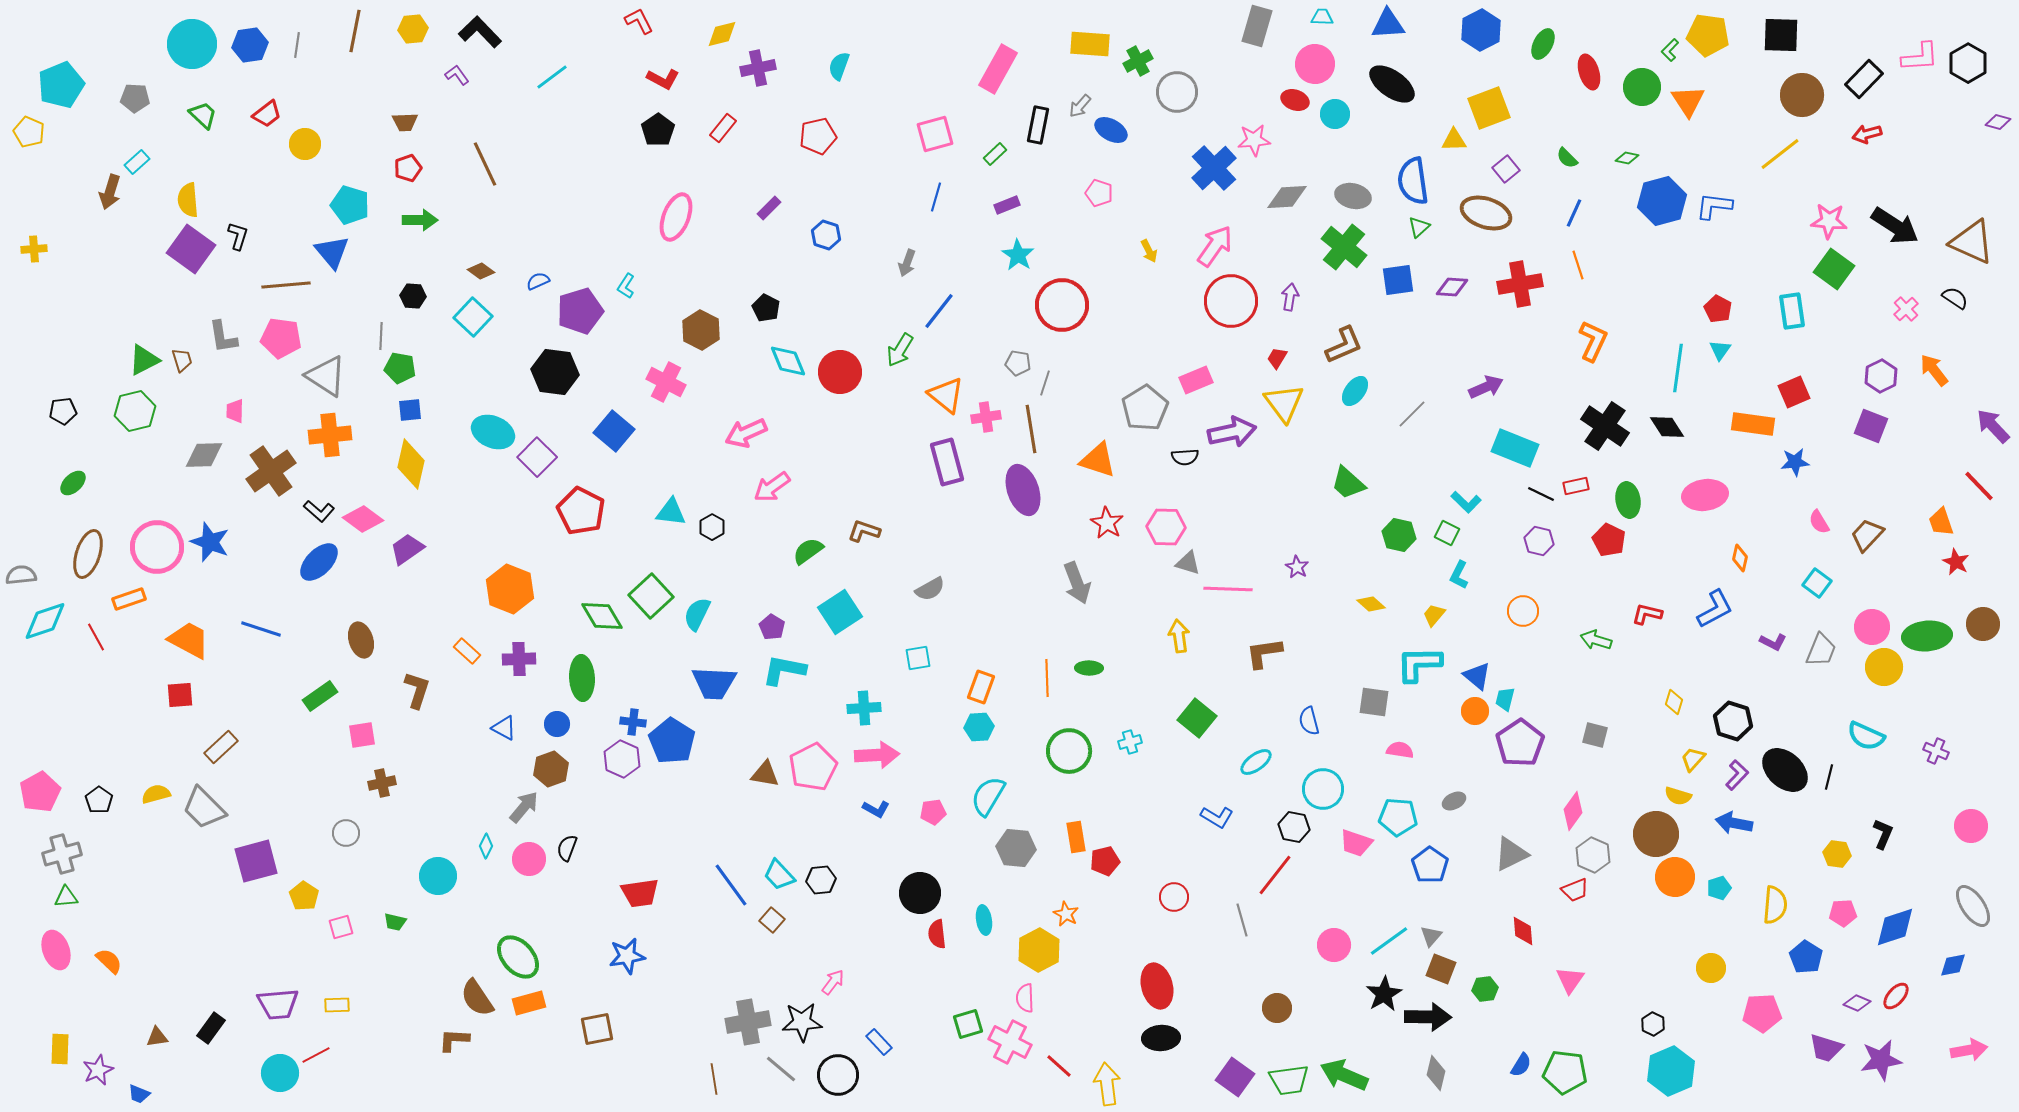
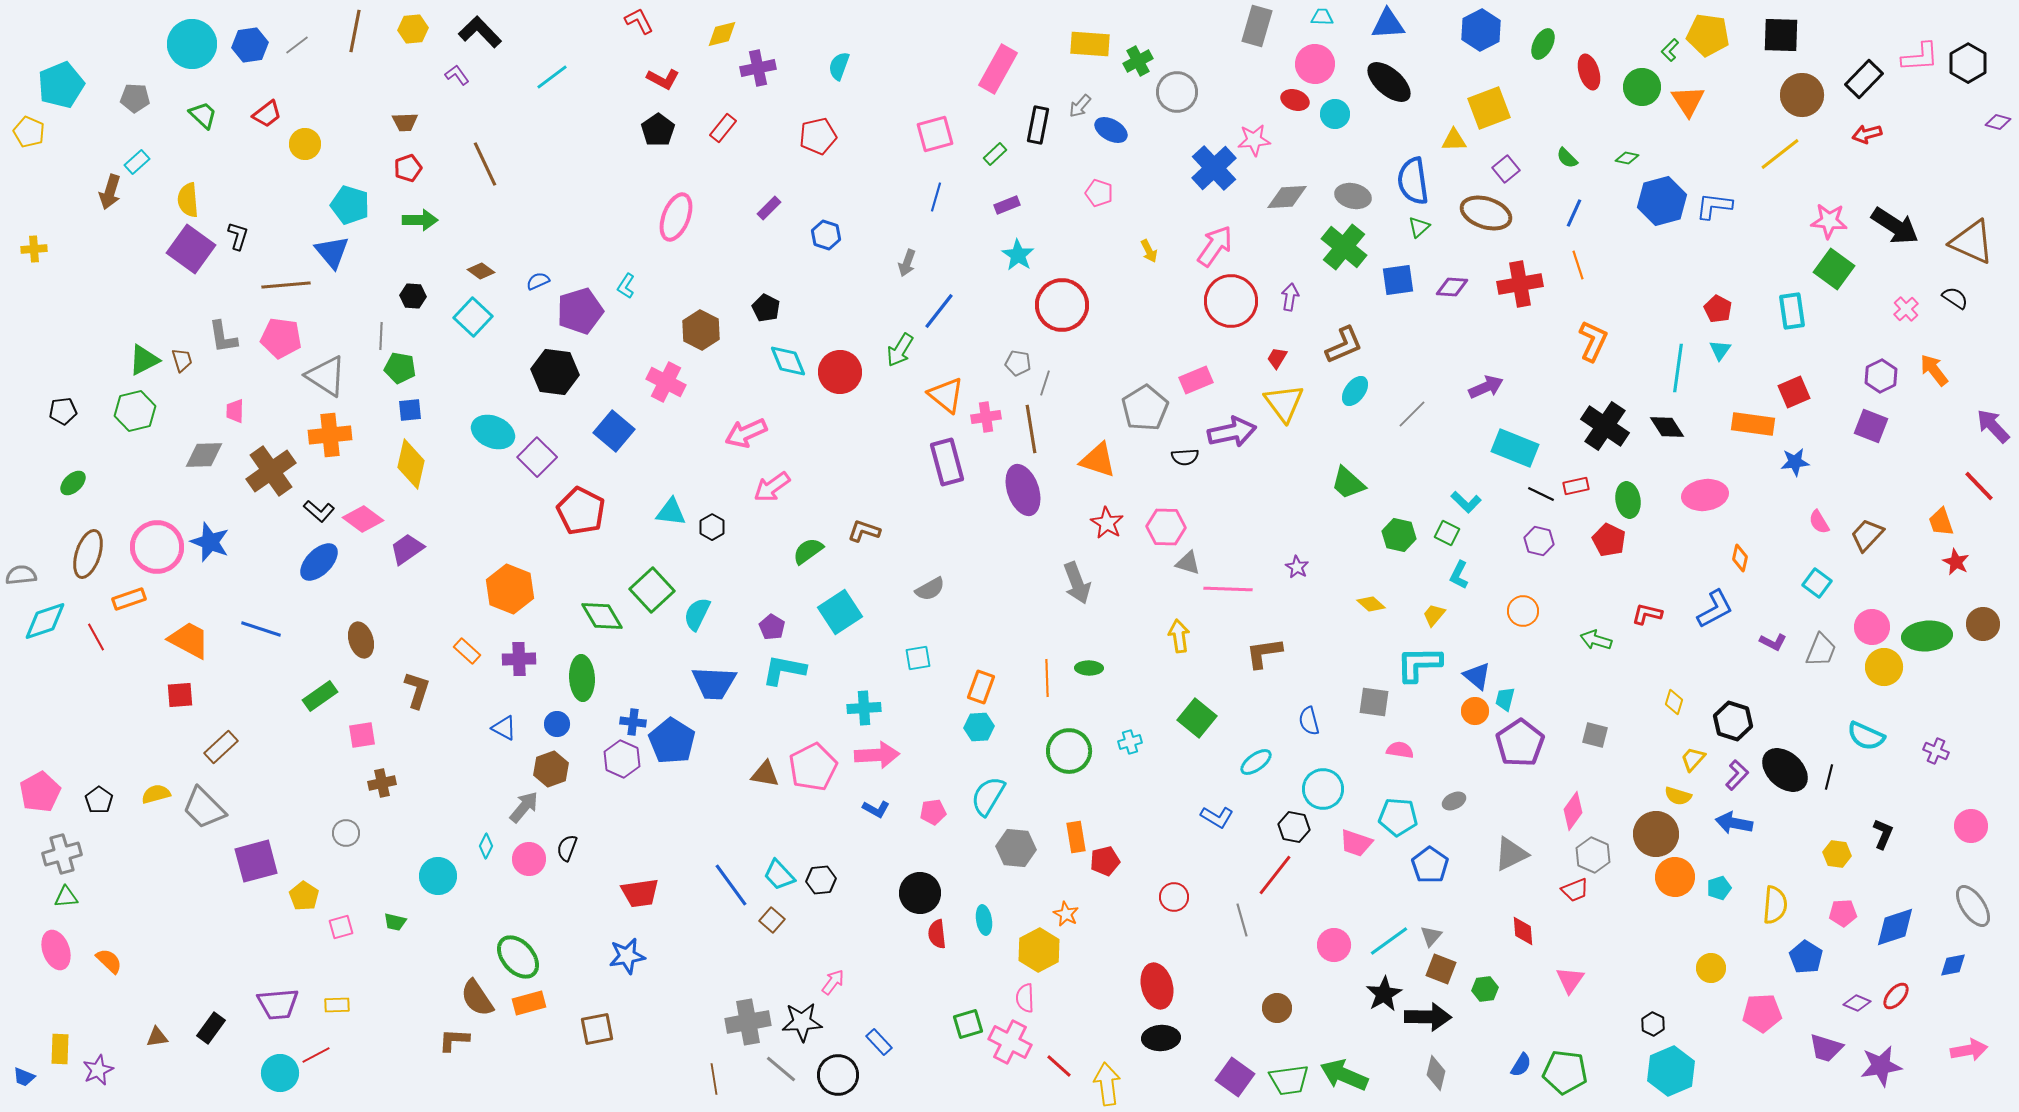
gray line at (297, 45): rotated 45 degrees clockwise
black ellipse at (1392, 84): moved 3 px left, 2 px up; rotated 6 degrees clockwise
green square at (651, 596): moved 1 px right, 6 px up
purple star at (1881, 1060): moved 6 px down
blue trapezoid at (139, 1094): moved 115 px left, 17 px up
